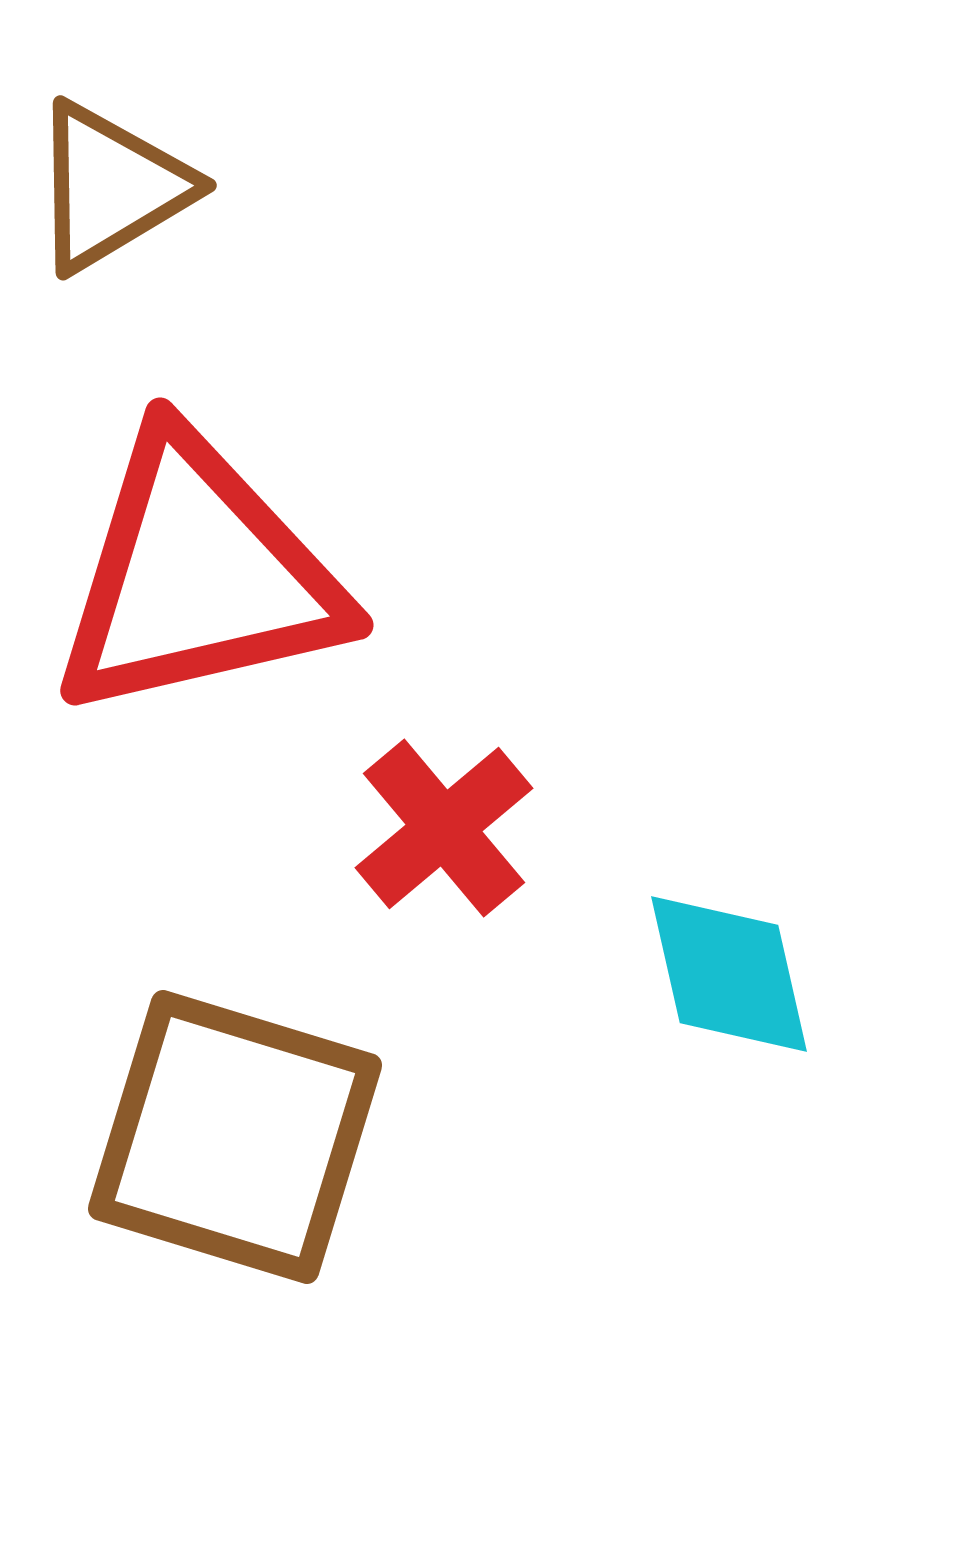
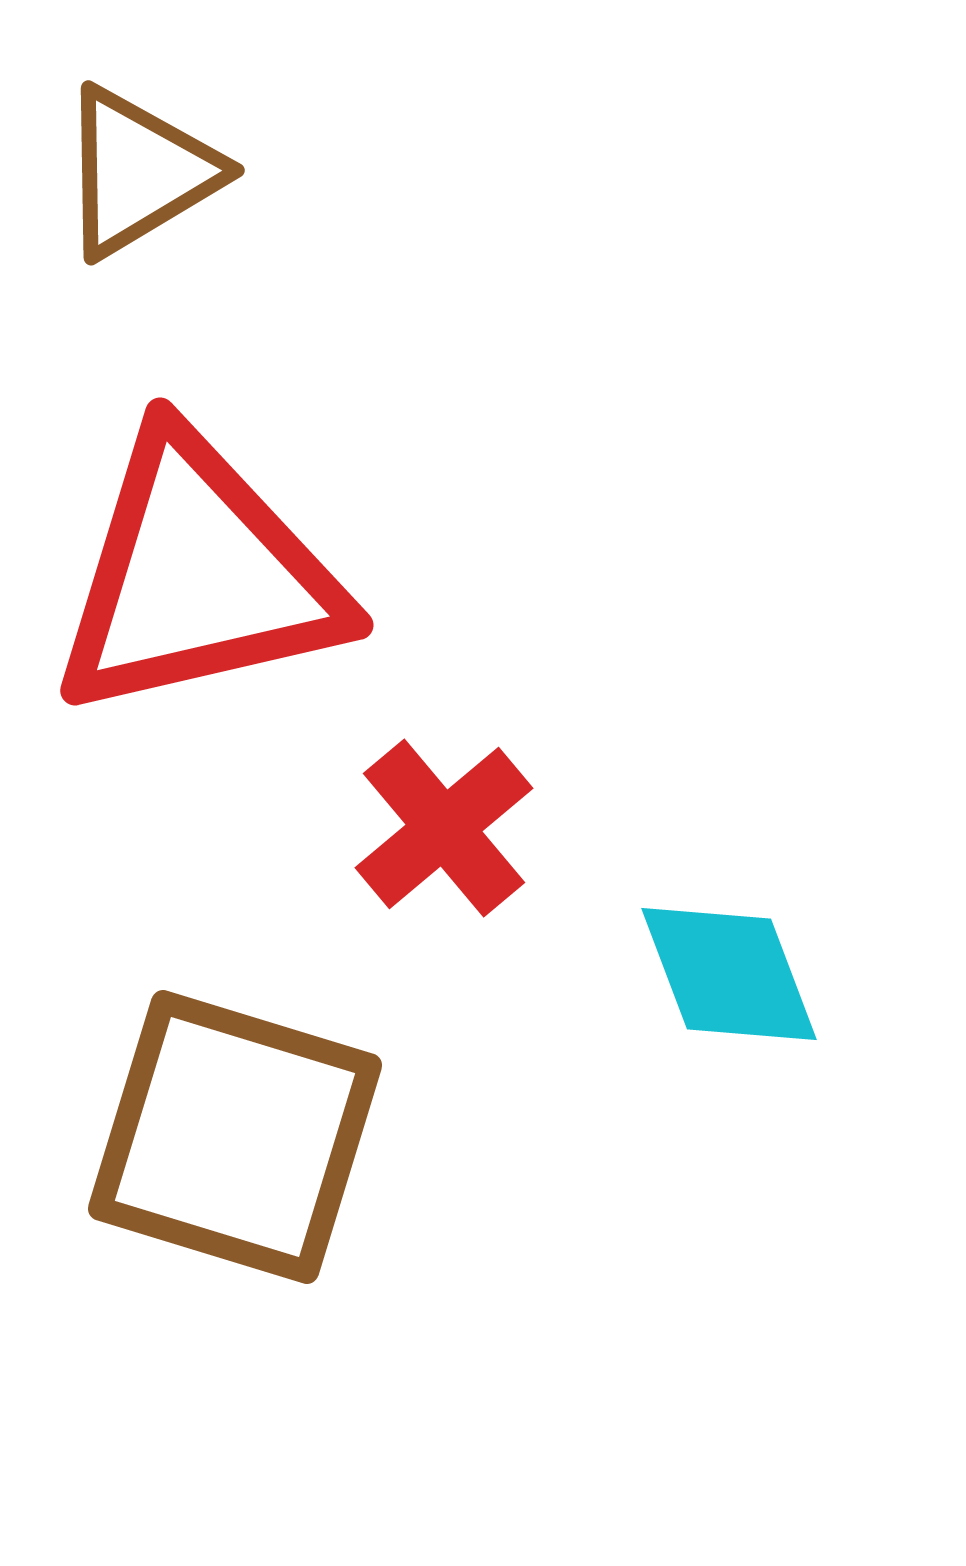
brown triangle: moved 28 px right, 15 px up
cyan diamond: rotated 8 degrees counterclockwise
